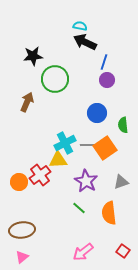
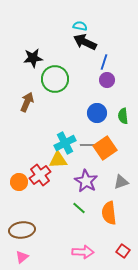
black star: moved 2 px down
green semicircle: moved 9 px up
pink arrow: rotated 140 degrees counterclockwise
